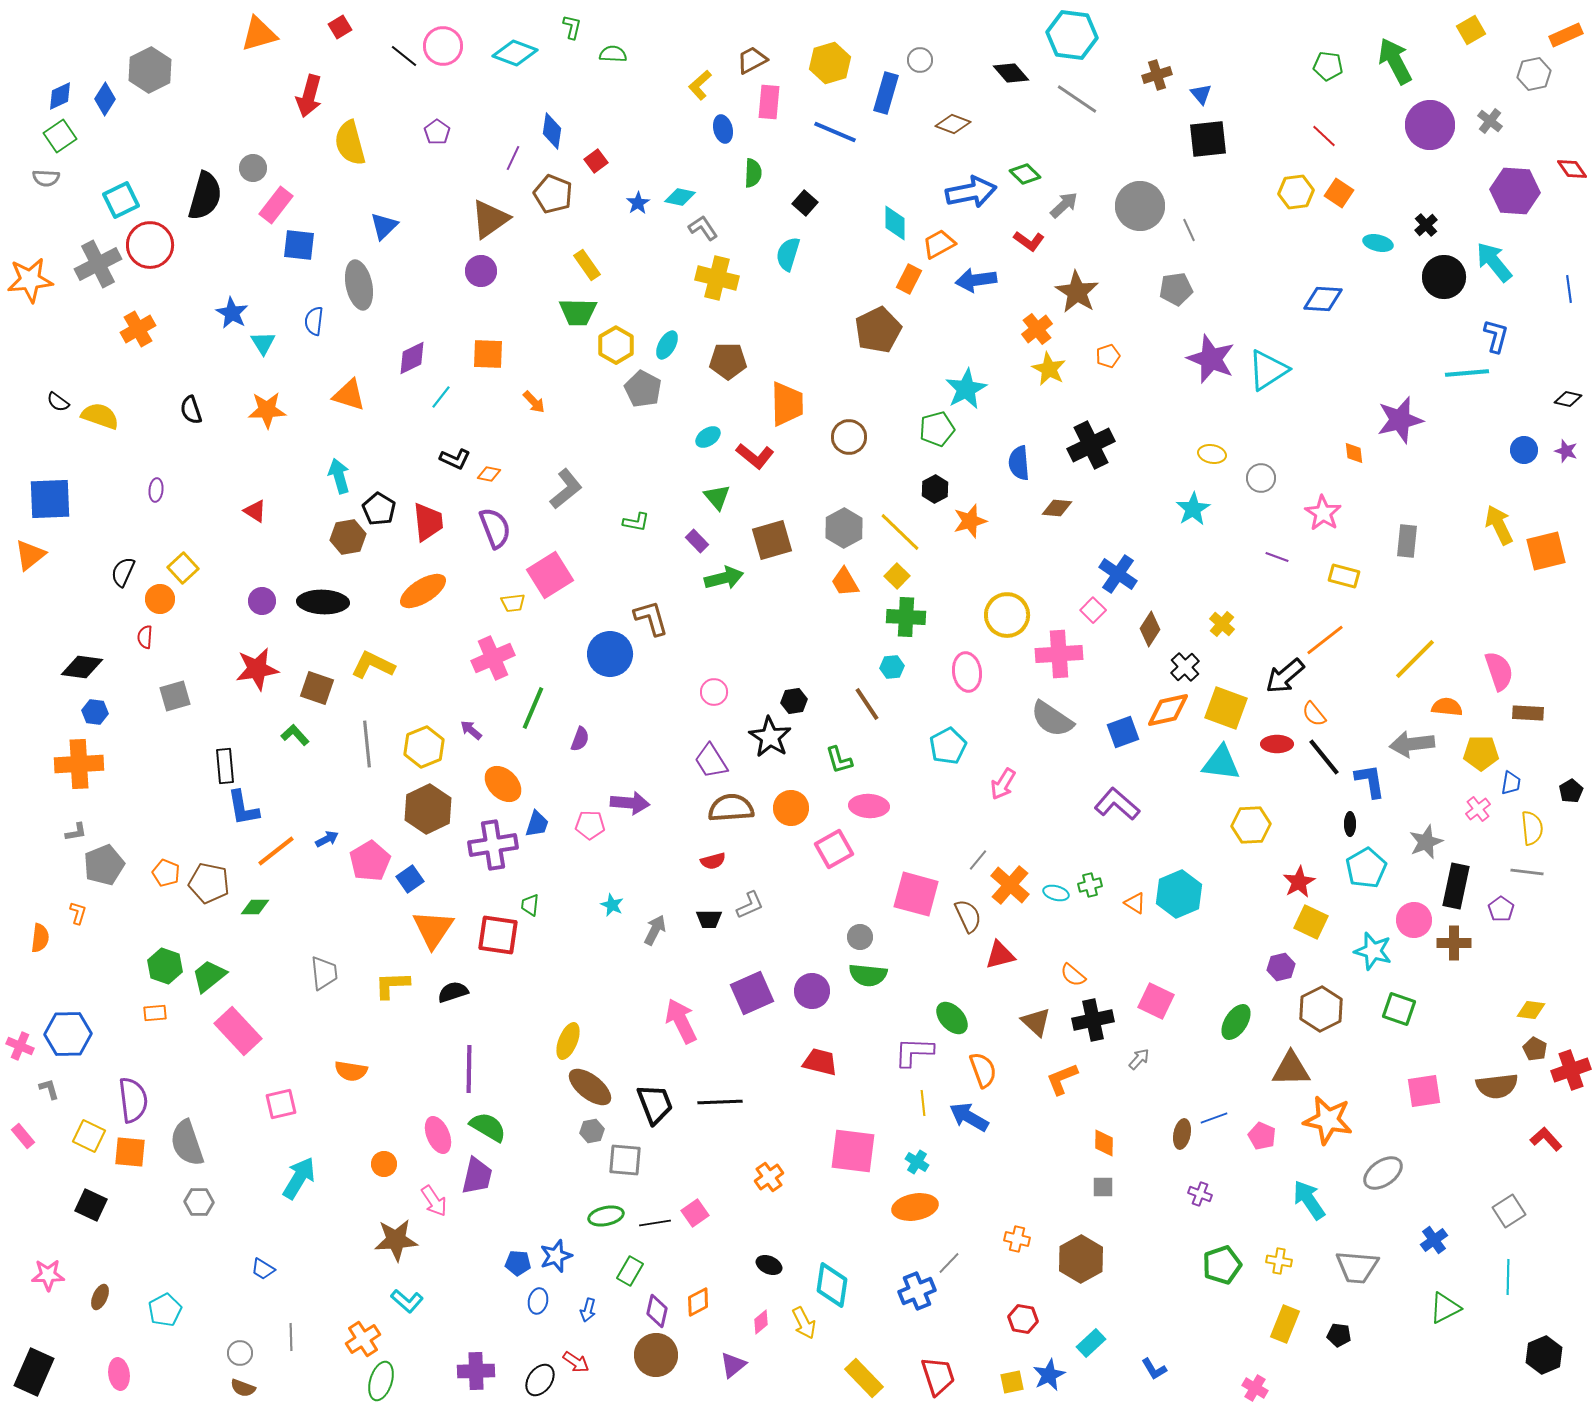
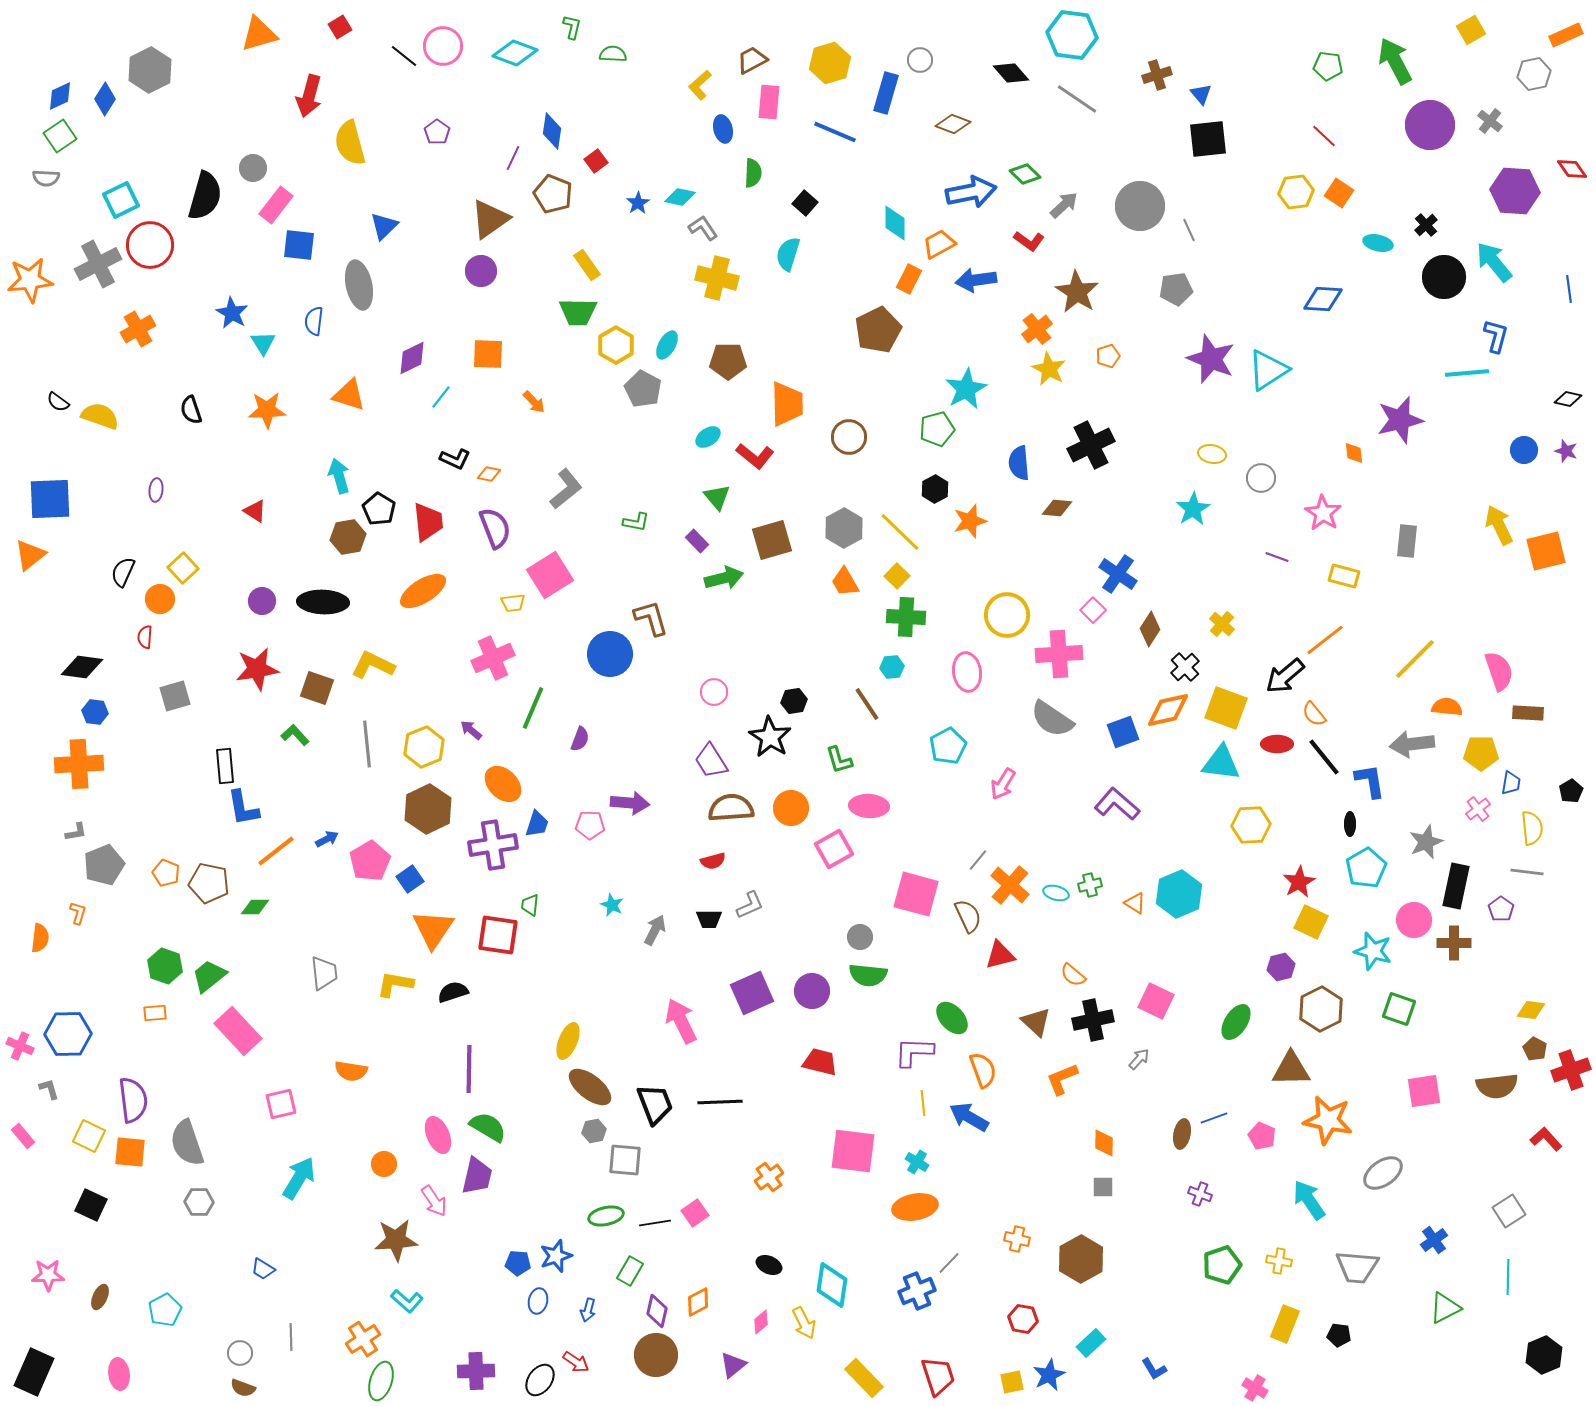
yellow L-shape at (392, 985): moved 3 px right, 1 px up; rotated 12 degrees clockwise
gray hexagon at (592, 1131): moved 2 px right
